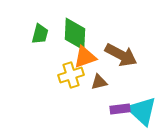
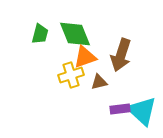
green diamond: rotated 24 degrees counterclockwise
brown arrow: rotated 80 degrees clockwise
